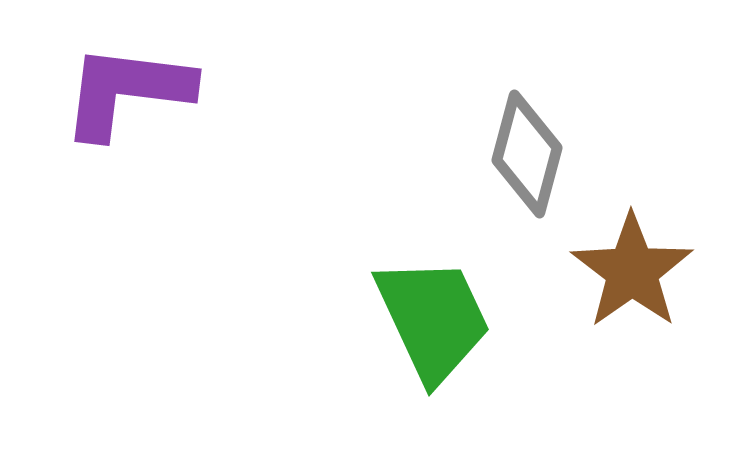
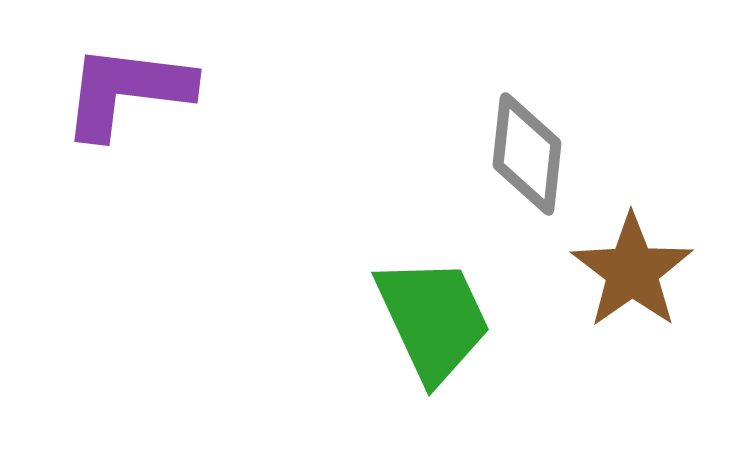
gray diamond: rotated 9 degrees counterclockwise
